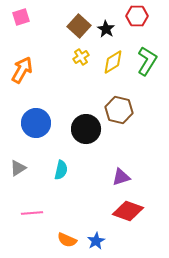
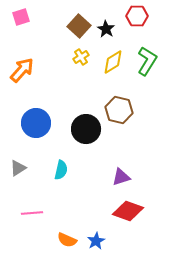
orange arrow: rotated 12 degrees clockwise
